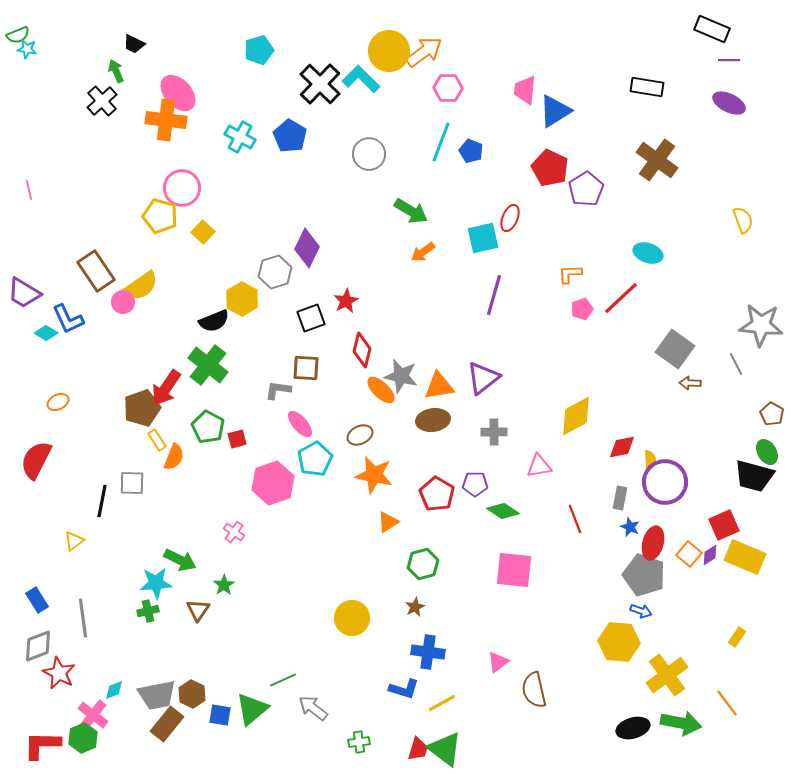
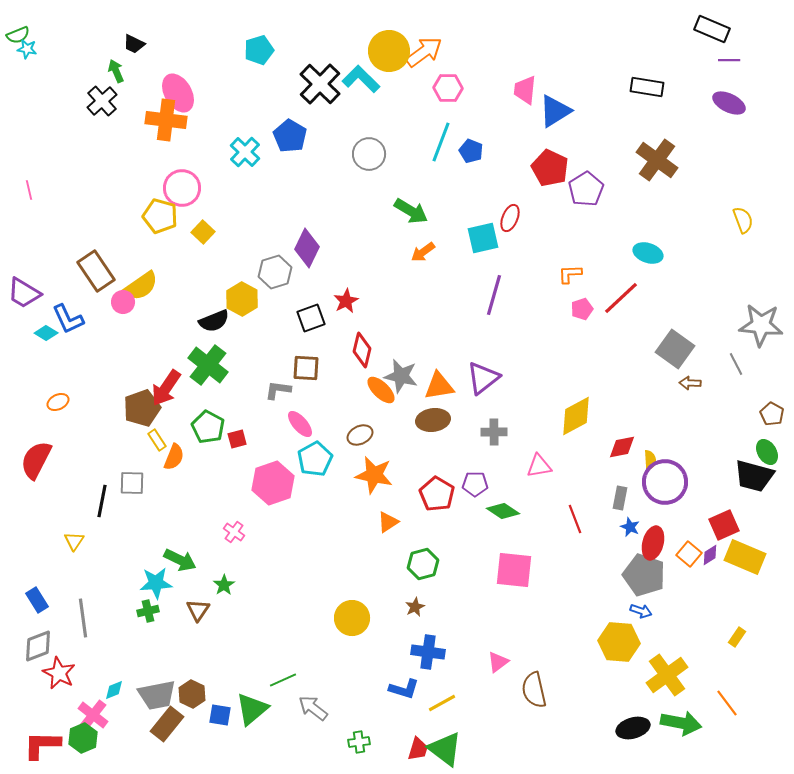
pink ellipse at (178, 93): rotated 12 degrees clockwise
cyan cross at (240, 137): moved 5 px right, 15 px down; rotated 16 degrees clockwise
yellow triangle at (74, 541): rotated 20 degrees counterclockwise
